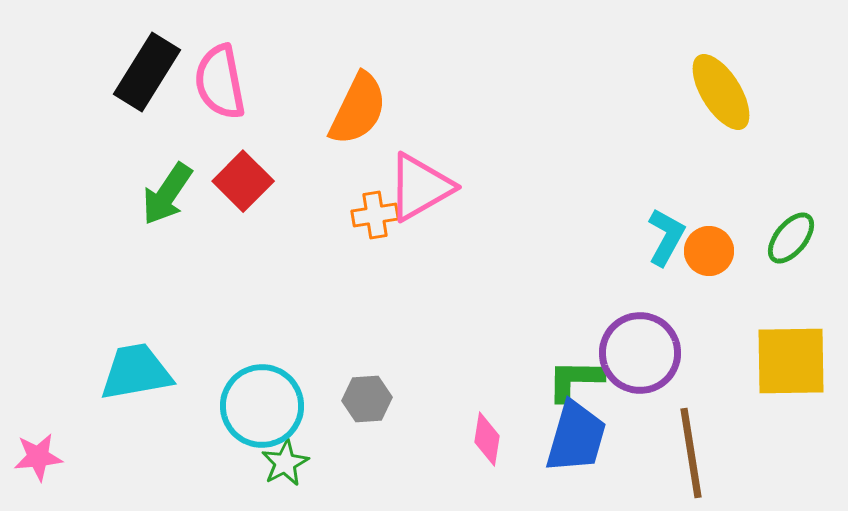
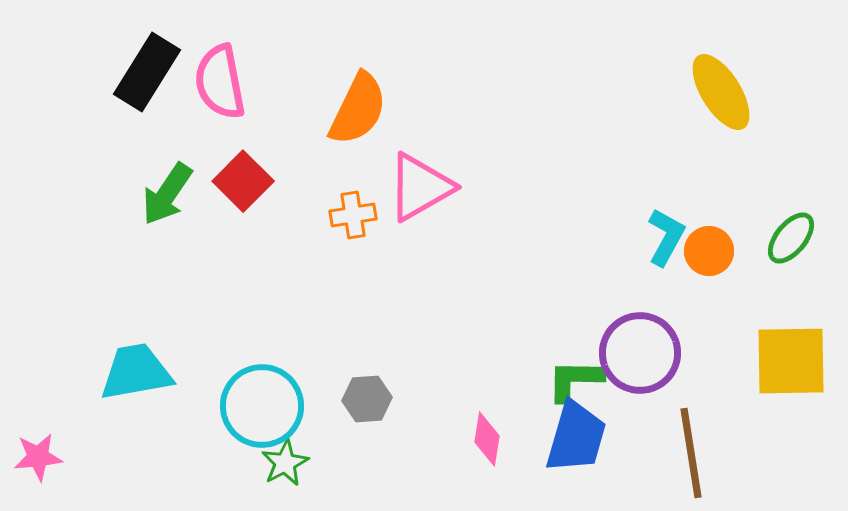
orange cross: moved 22 px left
